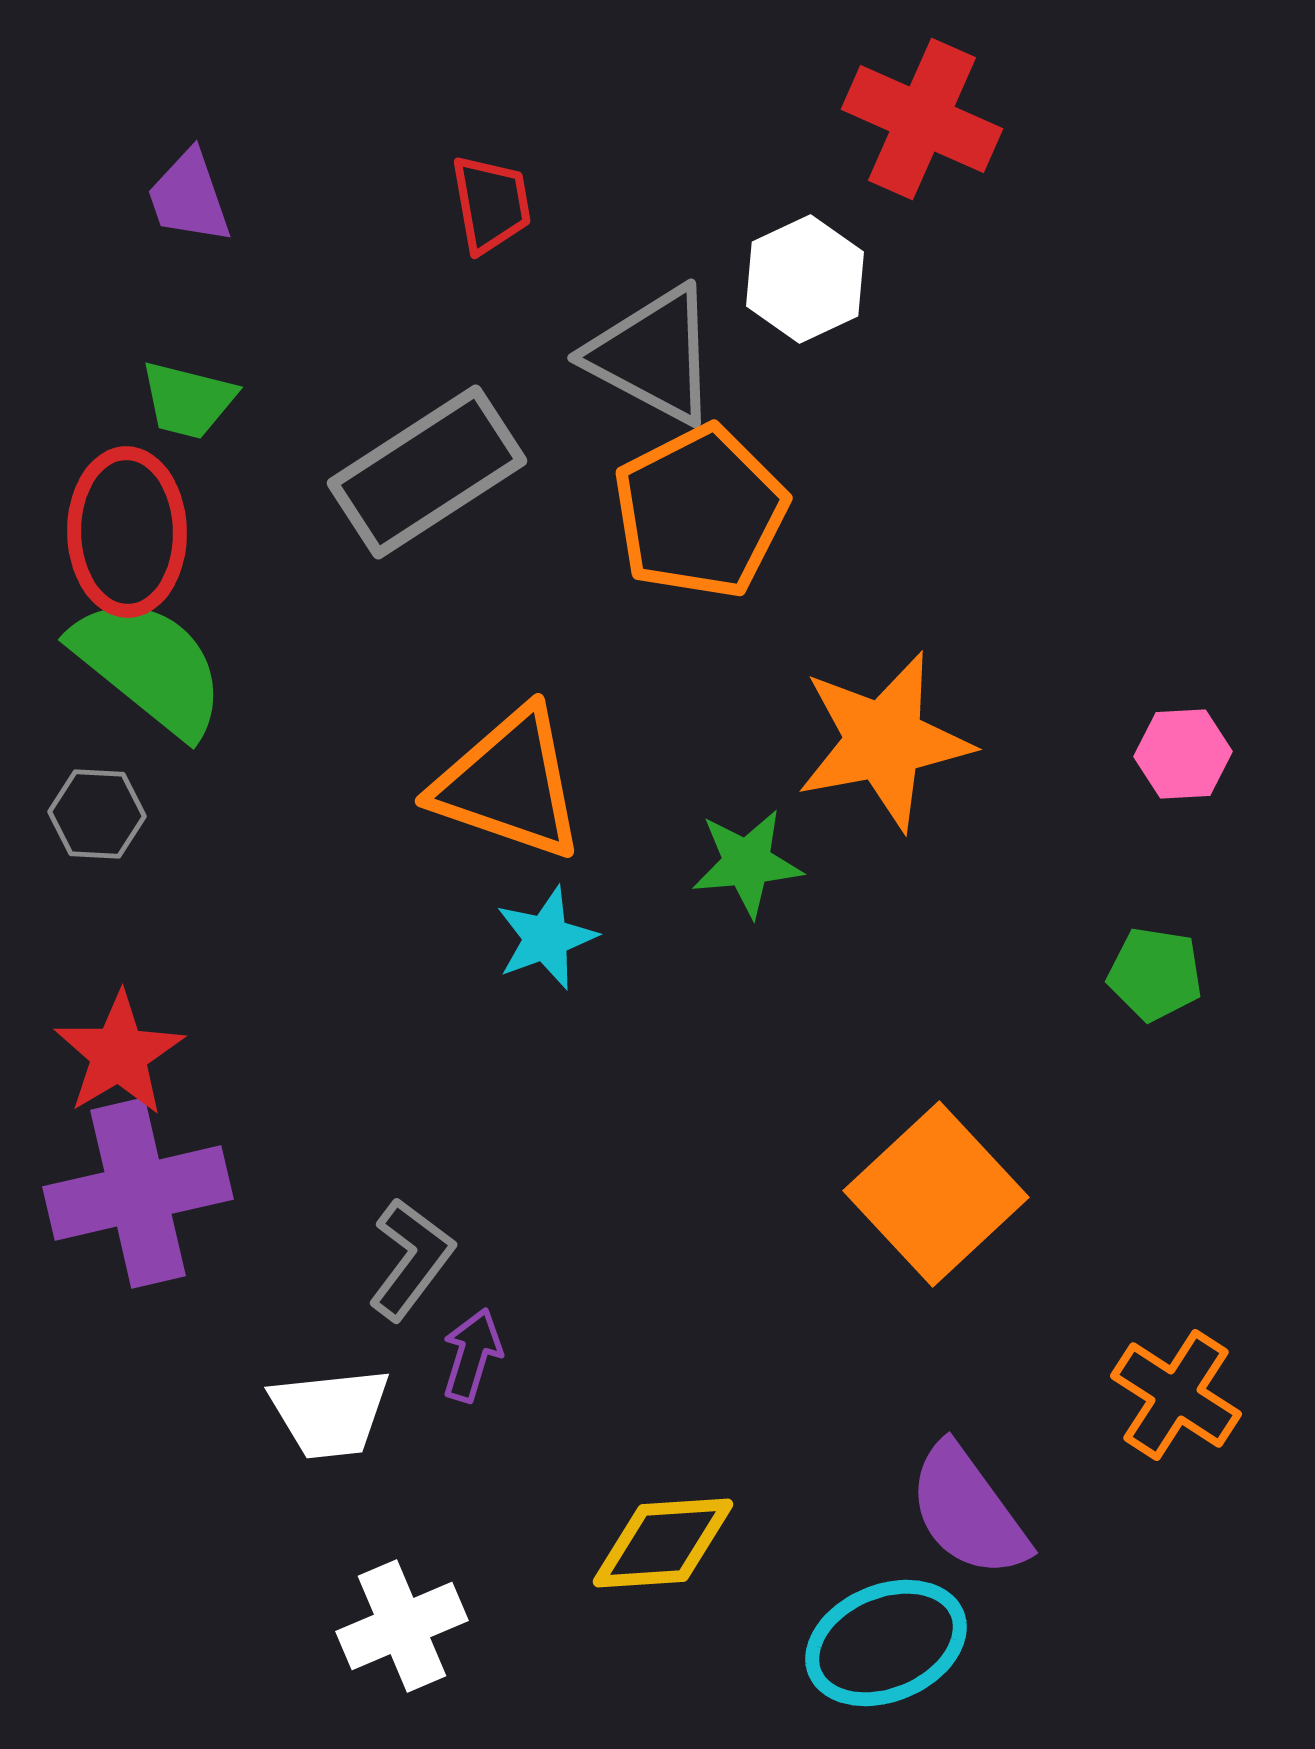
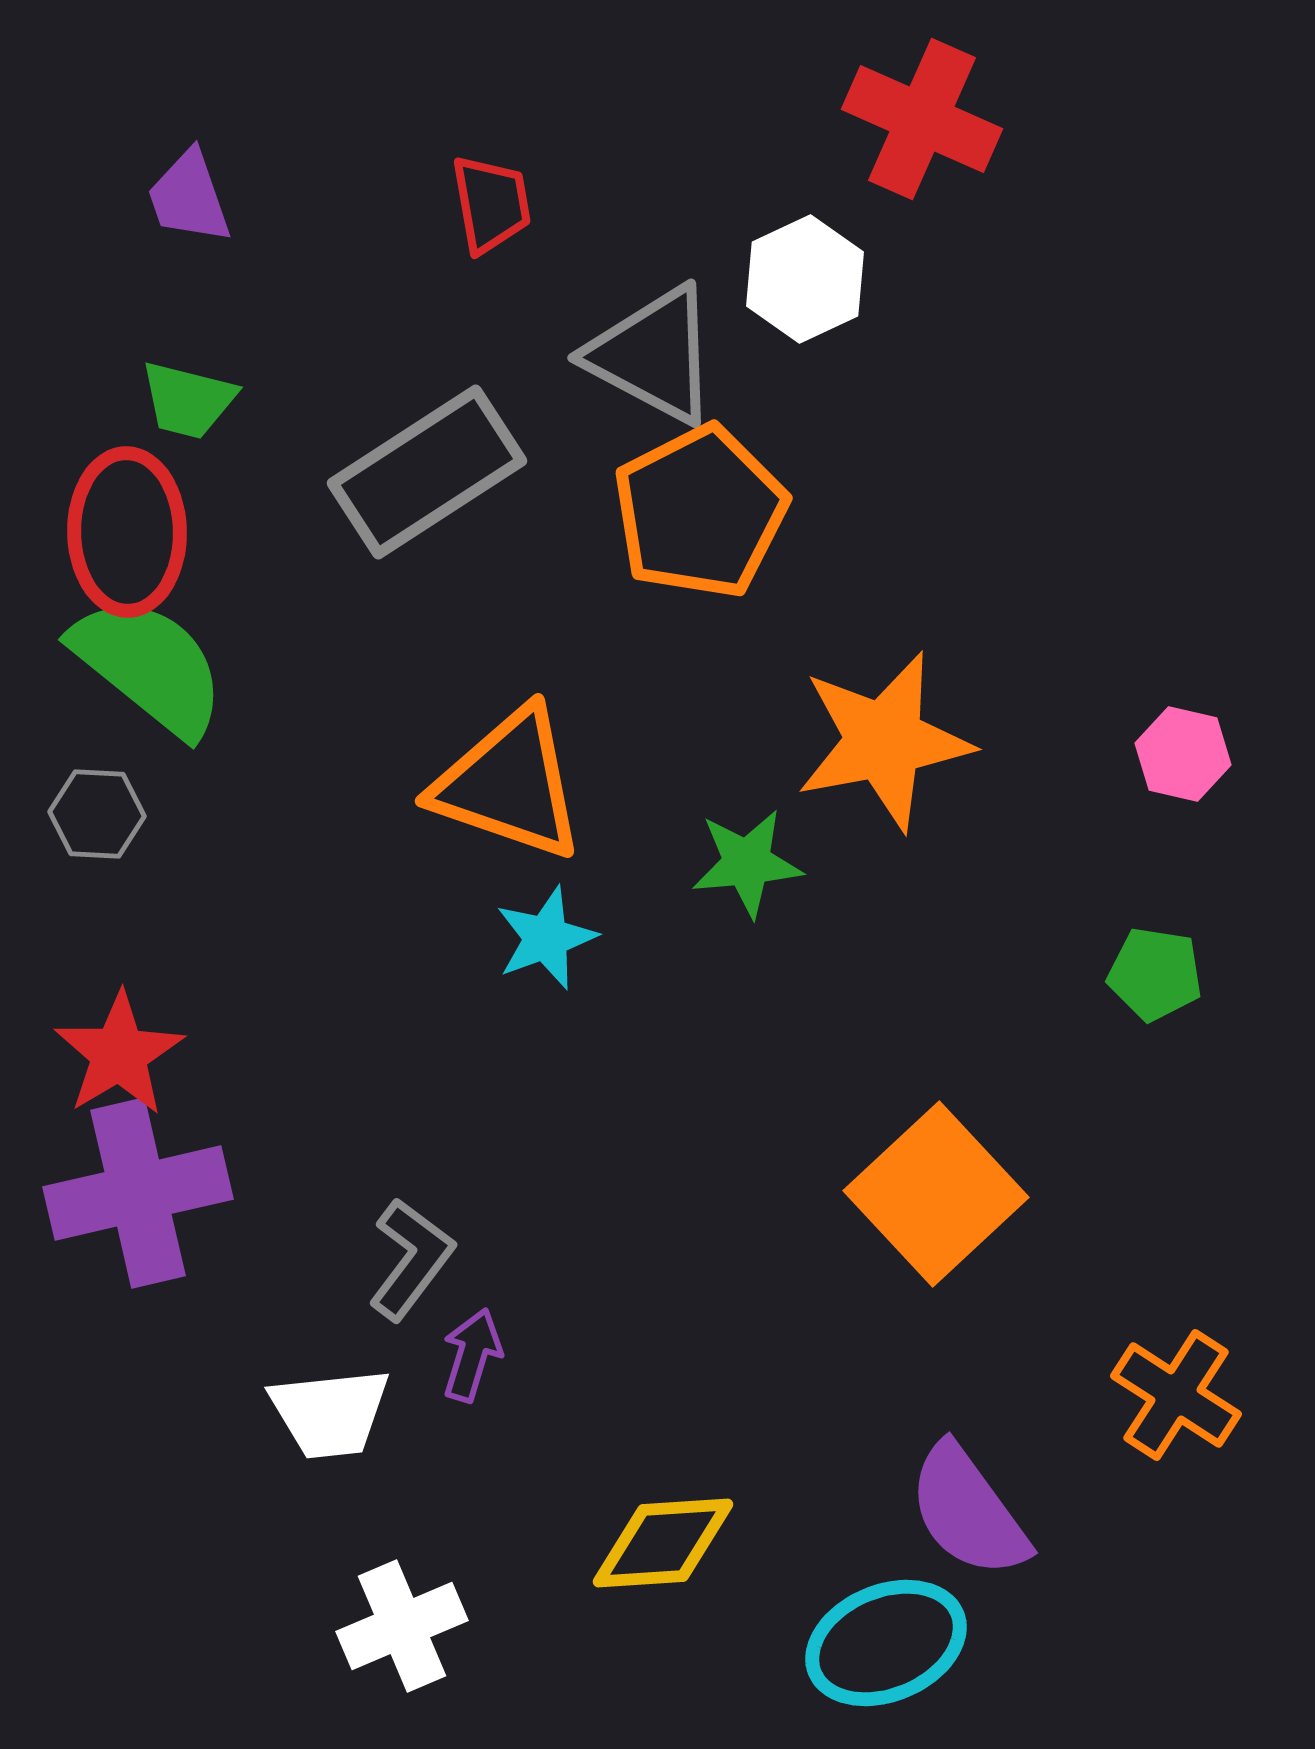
pink hexagon: rotated 16 degrees clockwise
